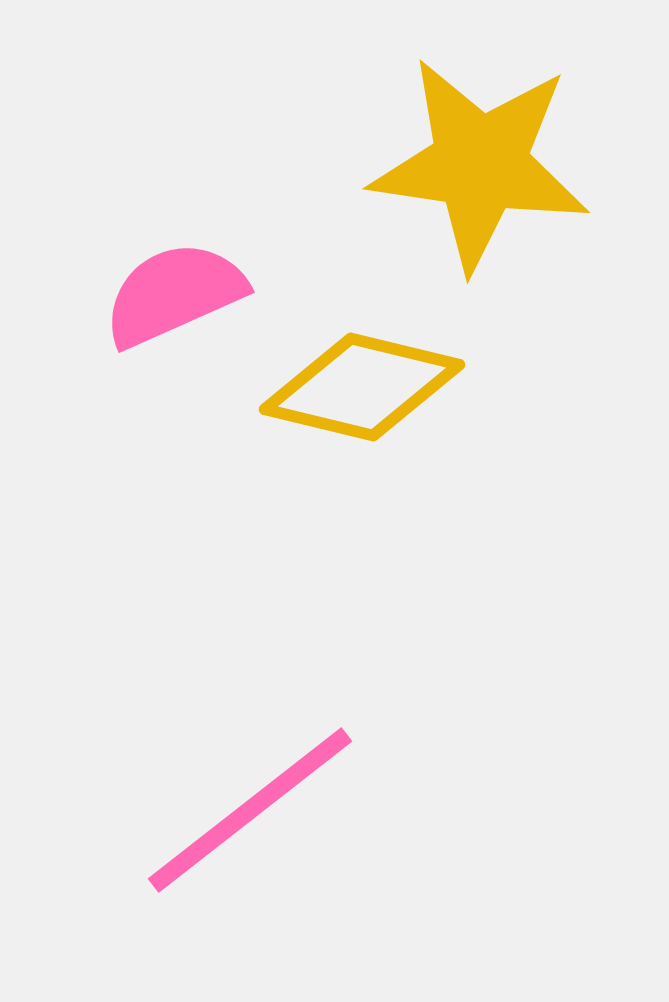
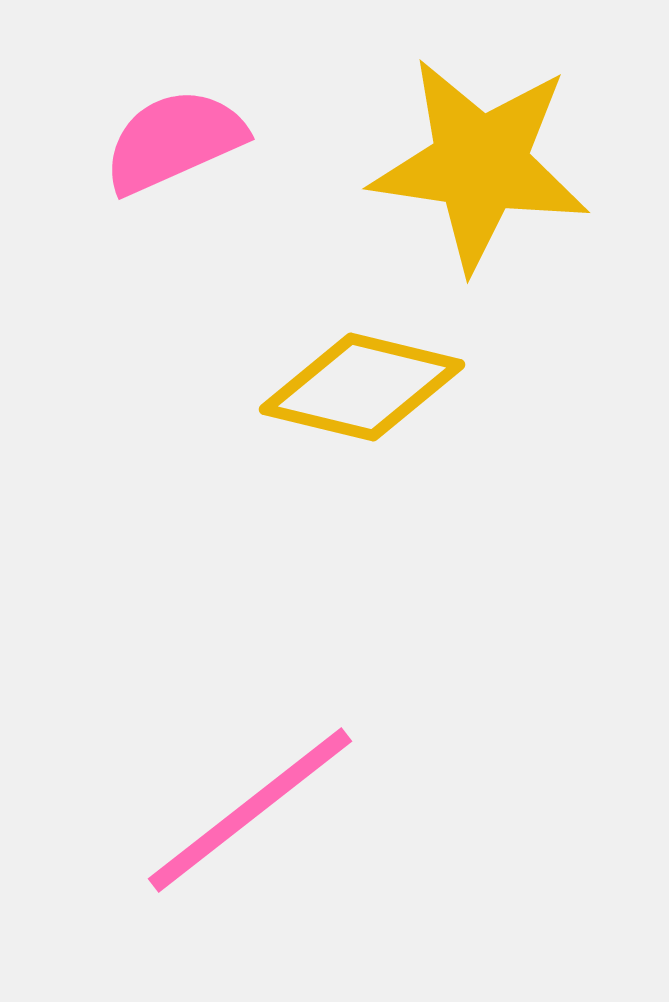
pink semicircle: moved 153 px up
